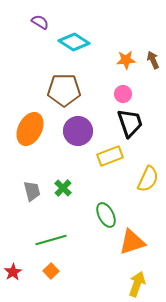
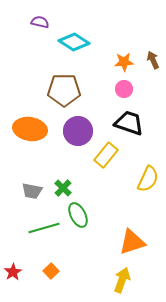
purple semicircle: rotated 18 degrees counterclockwise
orange star: moved 2 px left, 2 px down
pink circle: moved 1 px right, 5 px up
black trapezoid: moved 1 px left; rotated 52 degrees counterclockwise
orange ellipse: rotated 72 degrees clockwise
yellow rectangle: moved 4 px left, 1 px up; rotated 30 degrees counterclockwise
gray trapezoid: rotated 115 degrees clockwise
green ellipse: moved 28 px left
green line: moved 7 px left, 12 px up
yellow arrow: moved 15 px left, 4 px up
